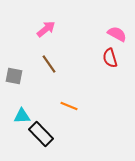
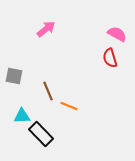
brown line: moved 1 px left, 27 px down; rotated 12 degrees clockwise
